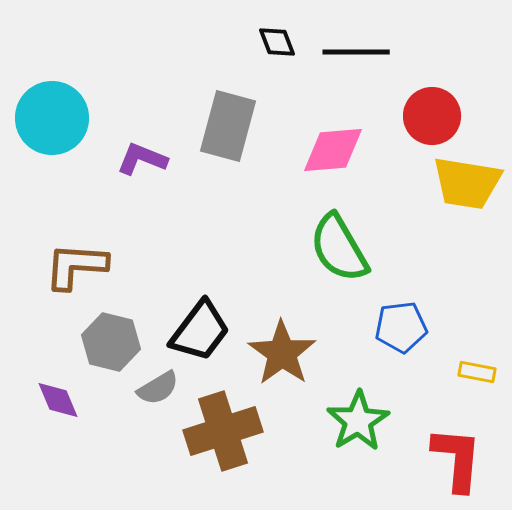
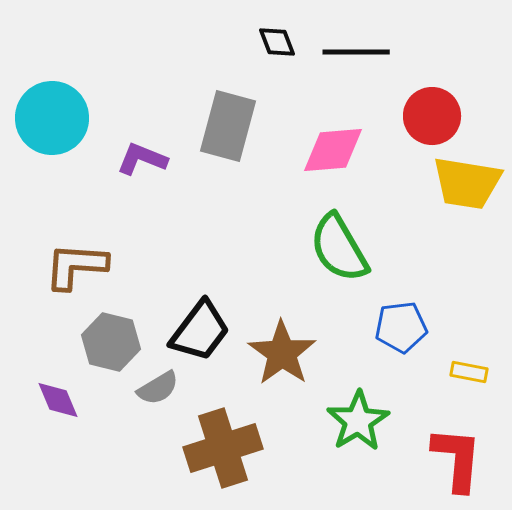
yellow rectangle: moved 8 px left
brown cross: moved 17 px down
